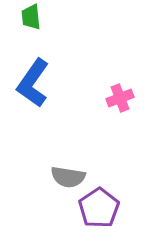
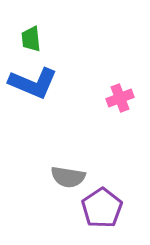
green trapezoid: moved 22 px down
blue L-shape: rotated 102 degrees counterclockwise
purple pentagon: moved 3 px right
